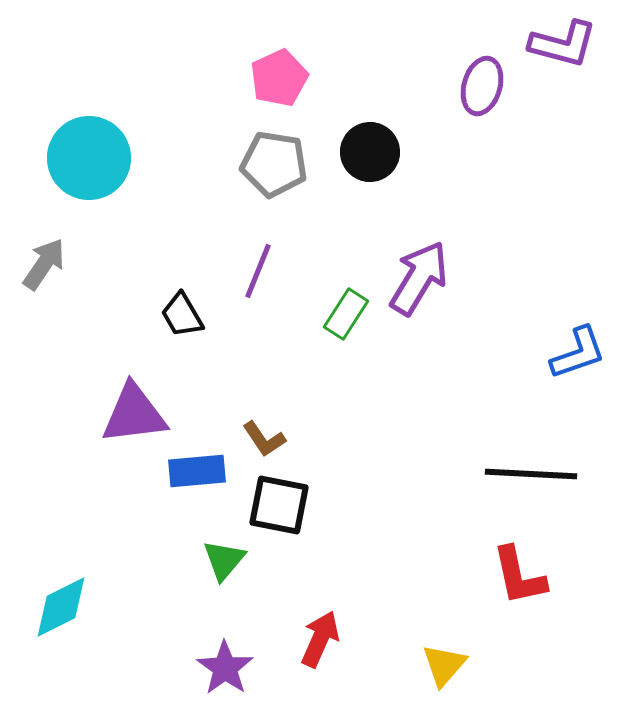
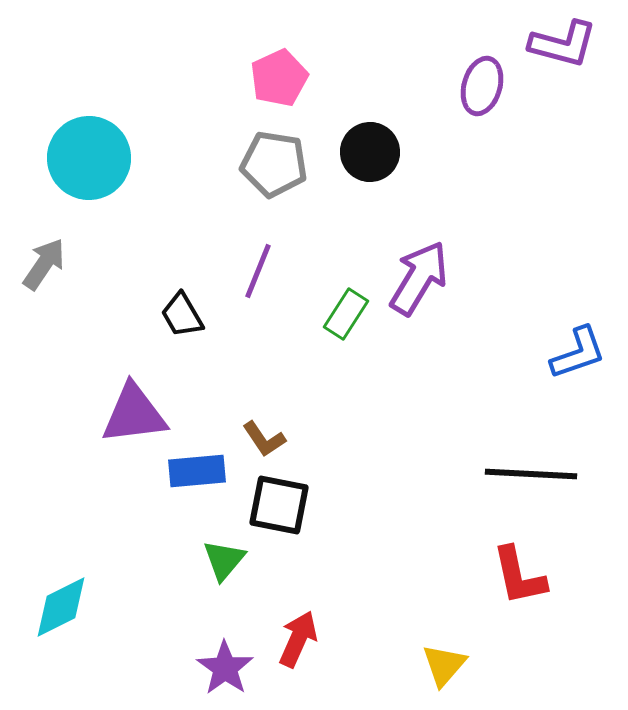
red arrow: moved 22 px left
